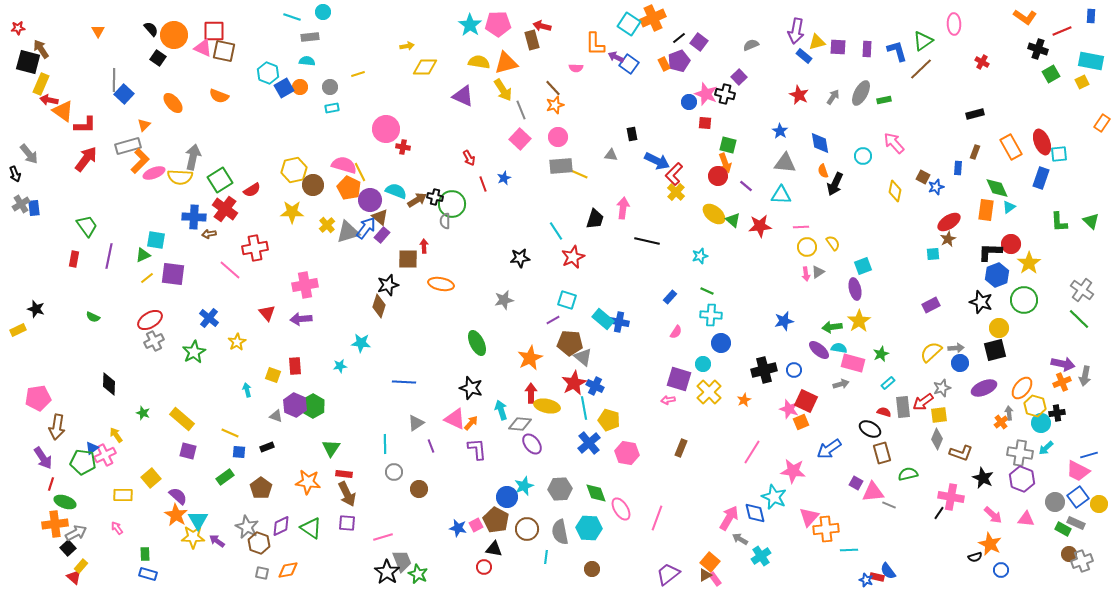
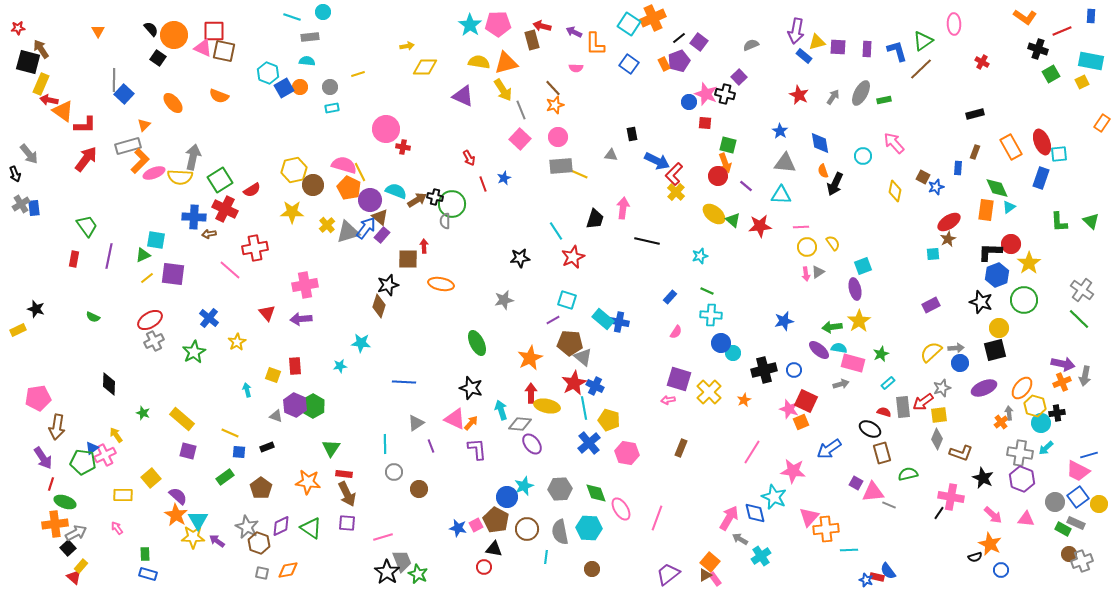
purple arrow at (616, 57): moved 42 px left, 25 px up
red cross at (225, 209): rotated 10 degrees counterclockwise
cyan circle at (703, 364): moved 30 px right, 11 px up
